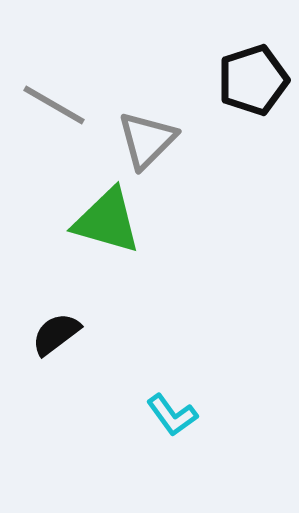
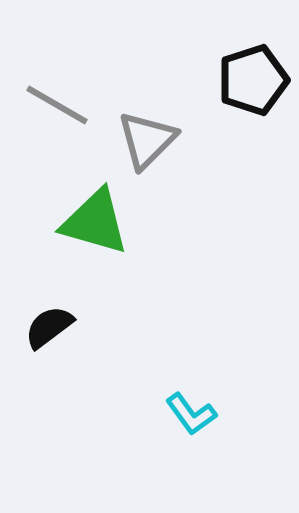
gray line: moved 3 px right
green triangle: moved 12 px left, 1 px down
black semicircle: moved 7 px left, 7 px up
cyan L-shape: moved 19 px right, 1 px up
